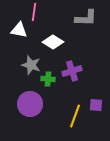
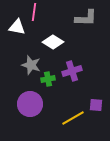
white triangle: moved 2 px left, 3 px up
green cross: rotated 16 degrees counterclockwise
yellow line: moved 2 px left, 2 px down; rotated 40 degrees clockwise
